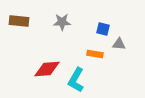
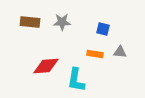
brown rectangle: moved 11 px right, 1 px down
gray triangle: moved 1 px right, 8 px down
red diamond: moved 1 px left, 3 px up
cyan L-shape: rotated 20 degrees counterclockwise
